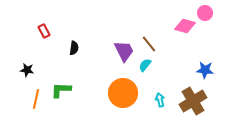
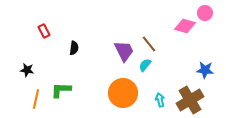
brown cross: moved 3 px left, 1 px up
